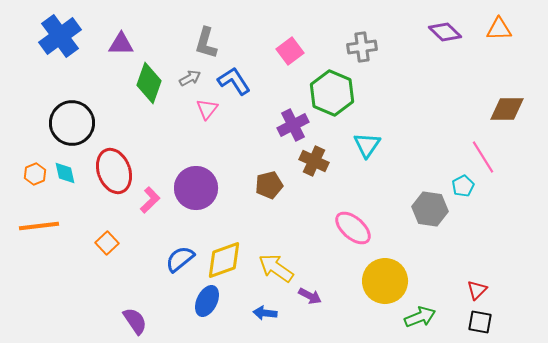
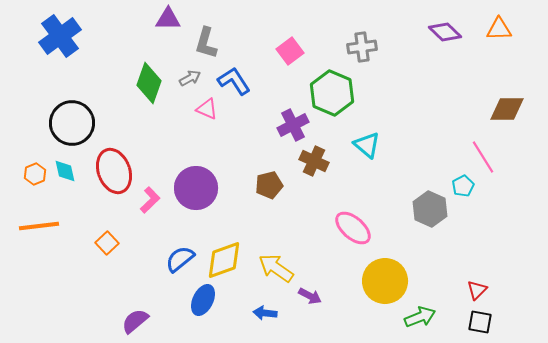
purple triangle: moved 47 px right, 25 px up
pink triangle: rotated 45 degrees counterclockwise
cyan triangle: rotated 24 degrees counterclockwise
cyan diamond: moved 2 px up
gray hexagon: rotated 16 degrees clockwise
blue ellipse: moved 4 px left, 1 px up
purple semicircle: rotated 96 degrees counterclockwise
